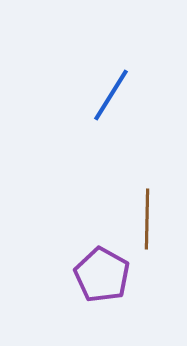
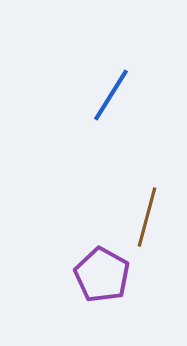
brown line: moved 2 px up; rotated 14 degrees clockwise
